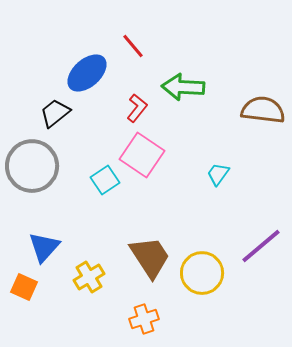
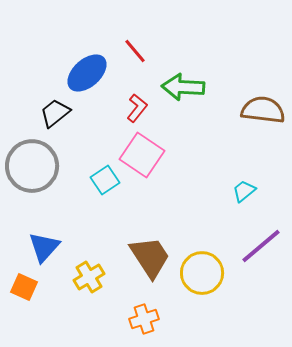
red line: moved 2 px right, 5 px down
cyan trapezoid: moved 26 px right, 17 px down; rotated 15 degrees clockwise
